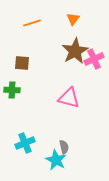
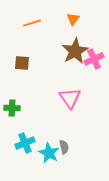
green cross: moved 18 px down
pink triangle: moved 1 px right; rotated 40 degrees clockwise
cyan star: moved 7 px left, 7 px up
